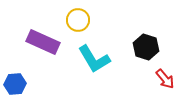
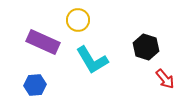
cyan L-shape: moved 2 px left, 1 px down
blue hexagon: moved 20 px right, 1 px down
